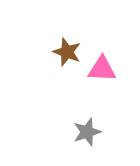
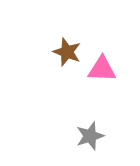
gray star: moved 3 px right, 4 px down
